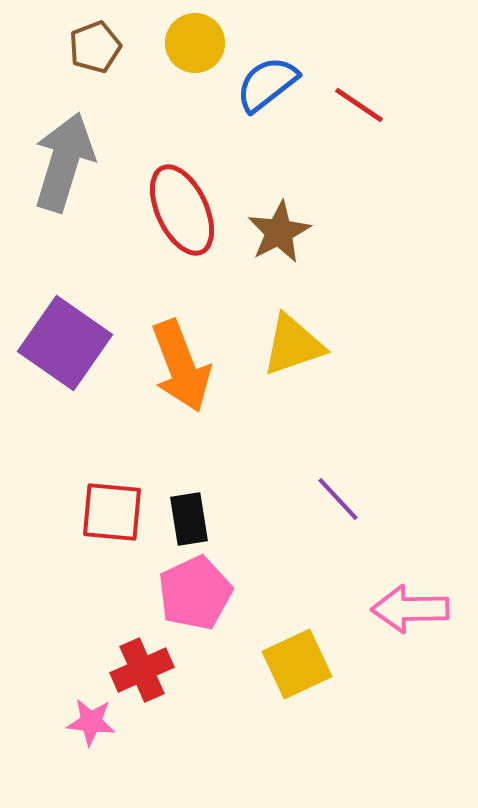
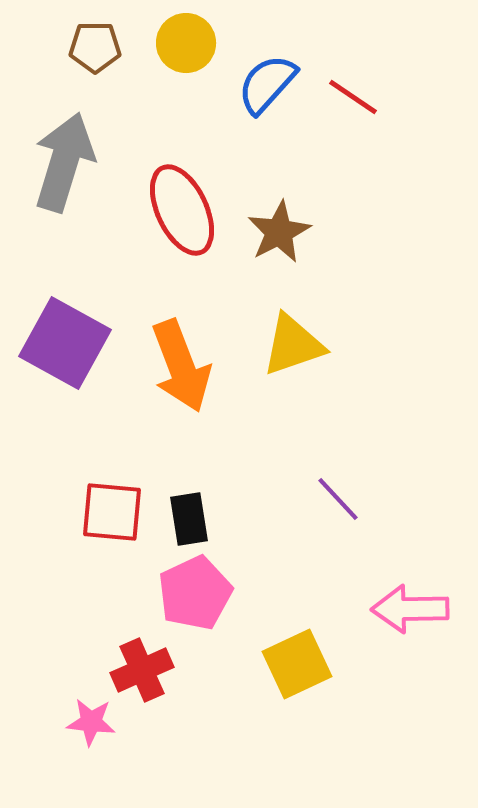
yellow circle: moved 9 px left
brown pentagon: rotated 21 degrees clockwise
blue semicircle: rotated 10 degrees counterclockwise
red line: moved 6 px left, 8 px up
purple square: rotated 6 degrees counterclockwise
